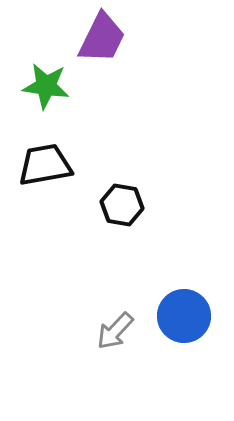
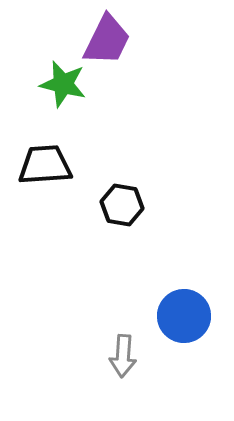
purple trapezoid: moved 5 px right, 2 px down
green star: moved 17 px right, 2 px up; rotated 6 degrees clockwise
black trapezoid: rotated 6 degrees clockwise
gray arrow: moved 8 px right, 25 px down; rotated 39 degrees counterclockwise
